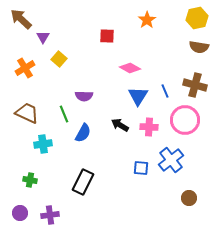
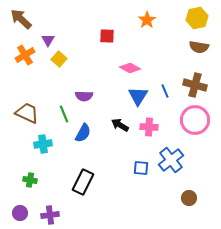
purple triangle: moved 5 px right, 3 px down
orange cross: moved 13 px up
pink circle: moved 10 px right
